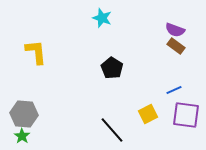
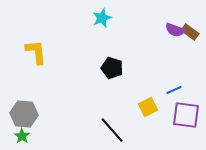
cyan star: rotated 30 degrees clockwise
brown rectangle: moved 14 px right, 14 px up
black pentagon: rotated 15 degrees counterclockwise
yellow square: moved 7 px up
